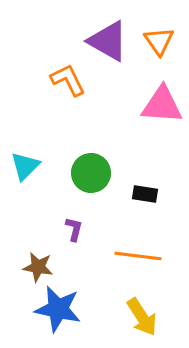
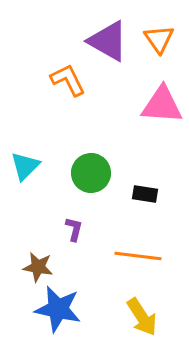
orange triangle: moved 2 px up
